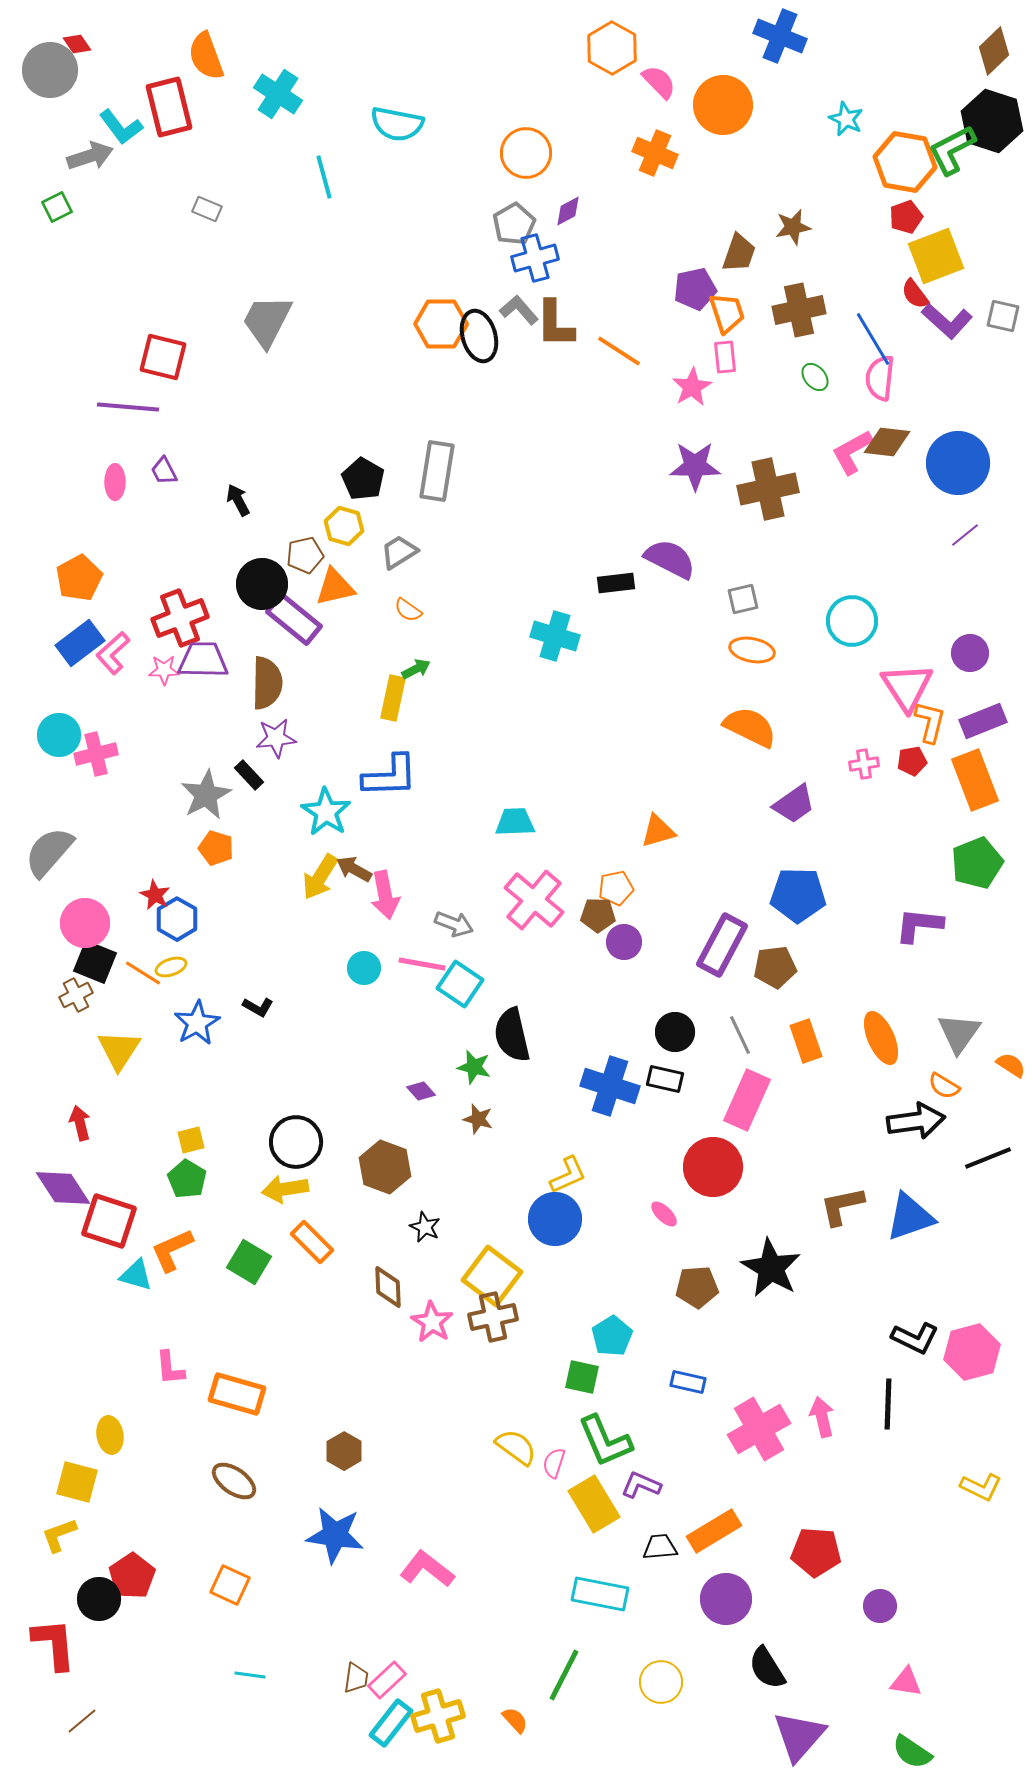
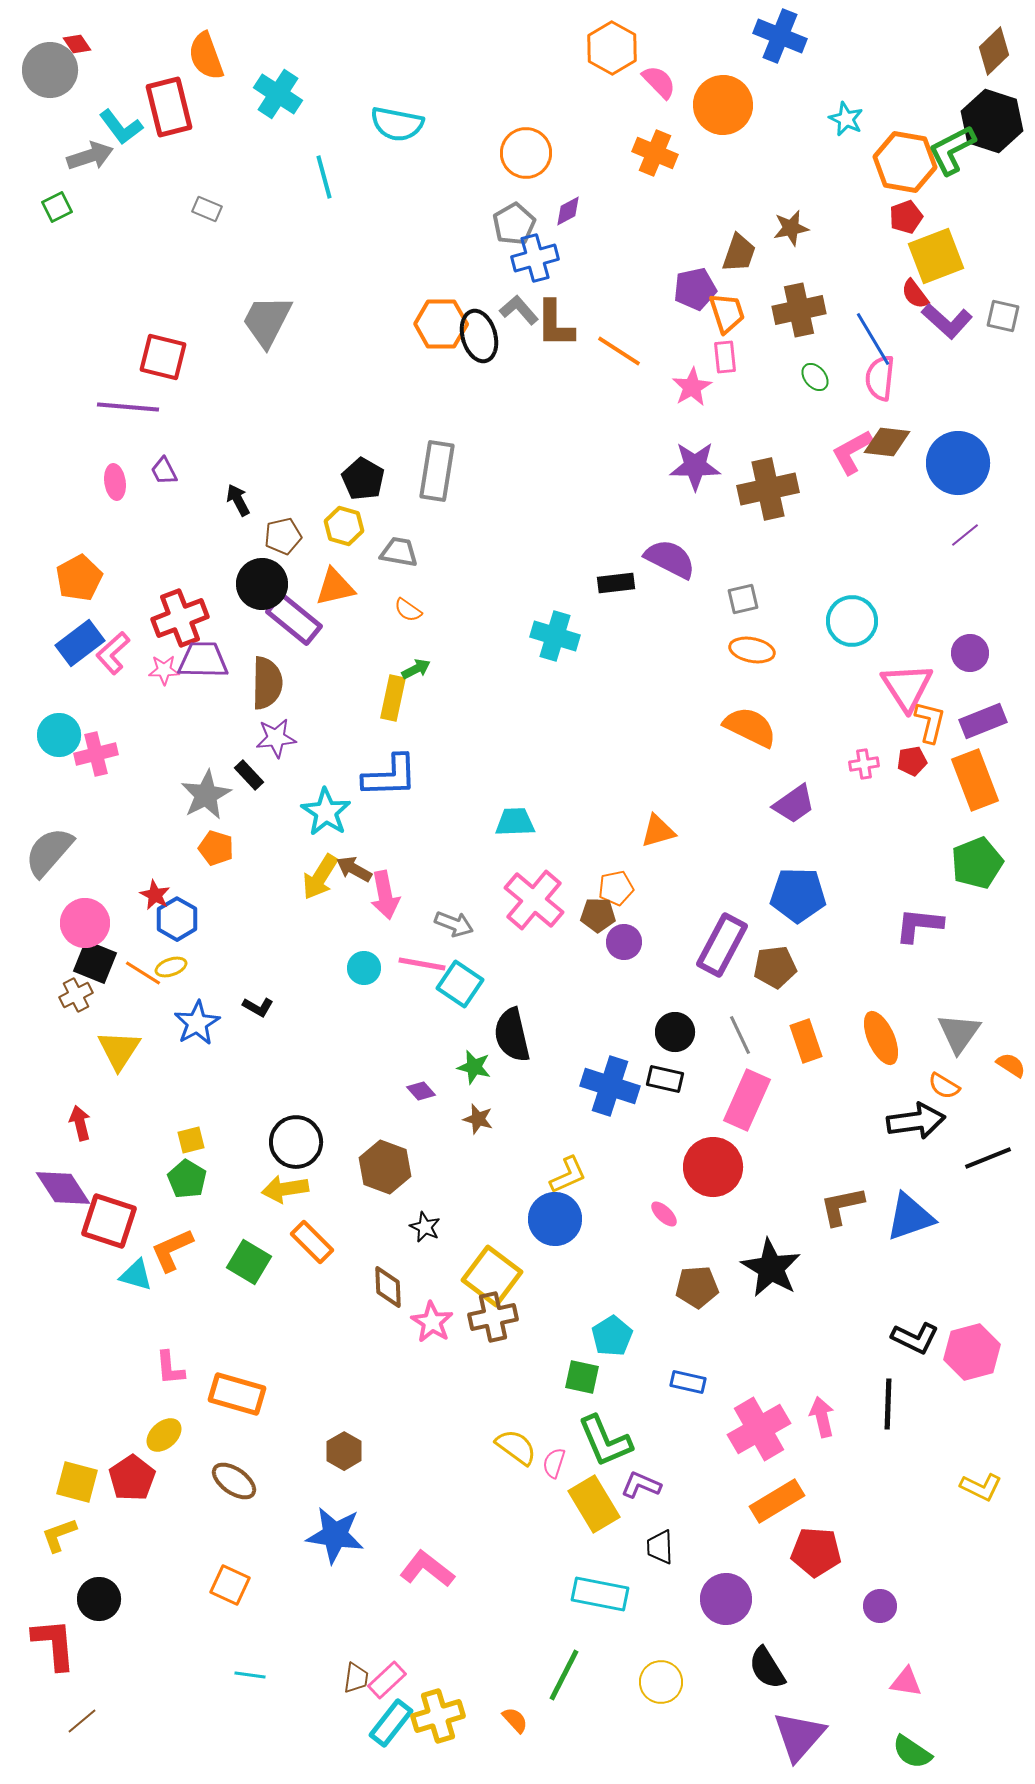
brown star at (793, 227): moved 2 px left, 1 px down
pink ellipse at (115, 482): rotated 8 degrees counterclockwise
gray trapezoid at (399, 552): rotated 42 degrees clockwise
brown pentagon at (305, 555): moved 22 px left, 19 px up
yellow ellipse at (110, 1435): moved 54 px right; rotated 57 degrees clockwise
orange rectangle at (714, 1531): moved 63 px right, 30 px up
black trapezoid at (660, 1547): rotated 87 degrees counterclockwise
red pentagon at (132, 1576): moved 98 px up
